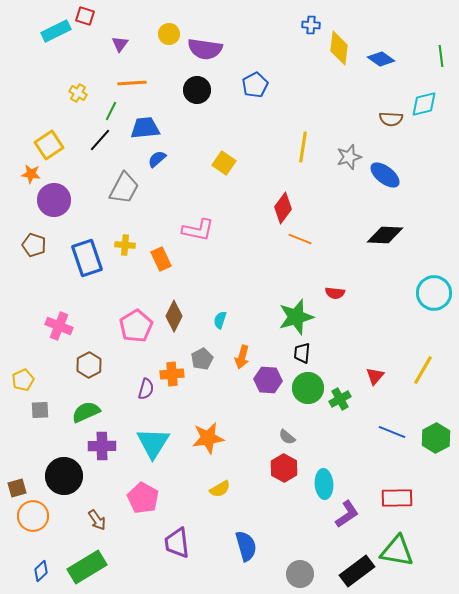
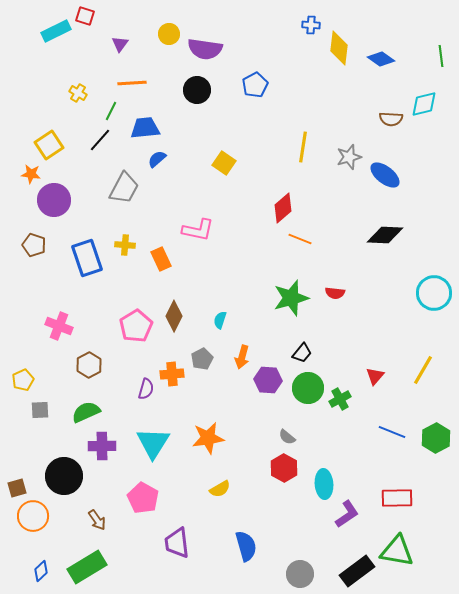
red diamond at (283, 208): rotated 12 degrees clockwise
green star at (296, 317): moved 5 px left, 19 px up
black trapezoid at (302, 353): rotated 145 degrees counterclockwise
